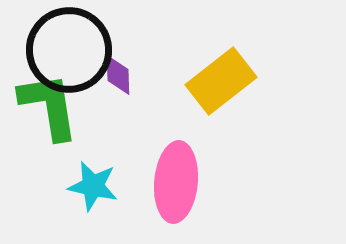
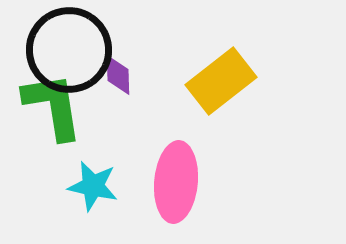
green L-shape: moved 4 px right
